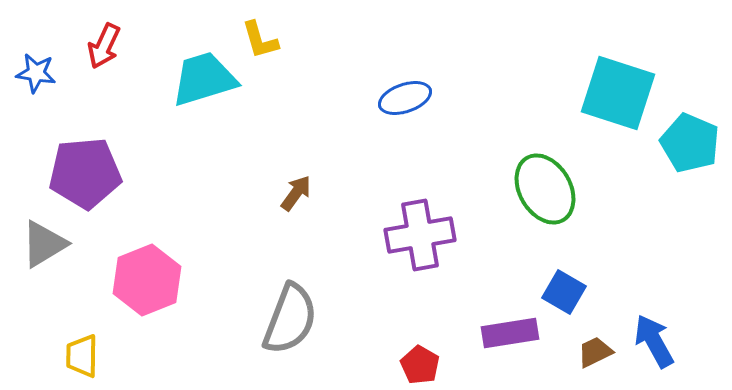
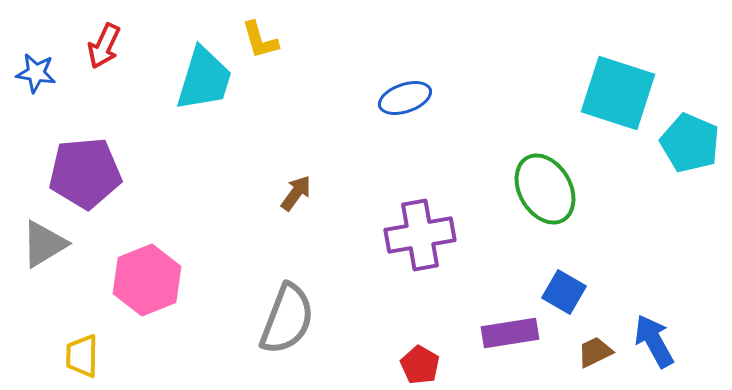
cyan trapezoid: rotated 124 degrees clockwise
gray semicircle: moved 3 px left
